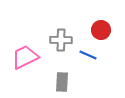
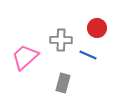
red circle: moved 4 px left, 2 px up
pink trapezoid: rotated 16 degrees counterclockwise
gray rectangle: moved 1 px right, 1 px down; rotated 12 degrees clockwise
